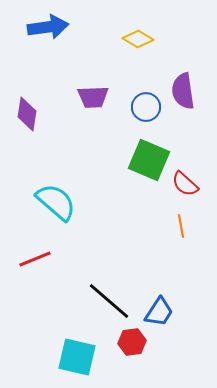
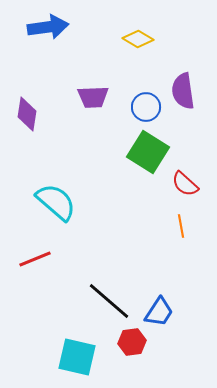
green square: moved 1 px left, 8 px up; rotated 9 degrees clockwise
